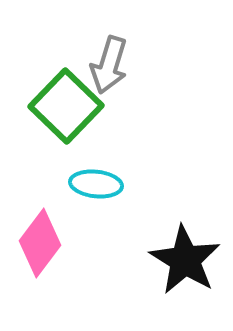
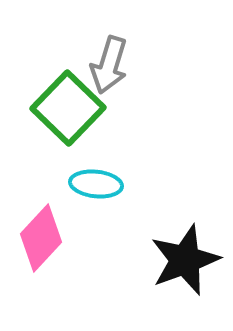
green square: moved 2 px right, 2 px down
pink diamond: moved 1 px right, 5 px up; rotated 6 degrees clockwise
black star: rotated 20 degrees clockwise
